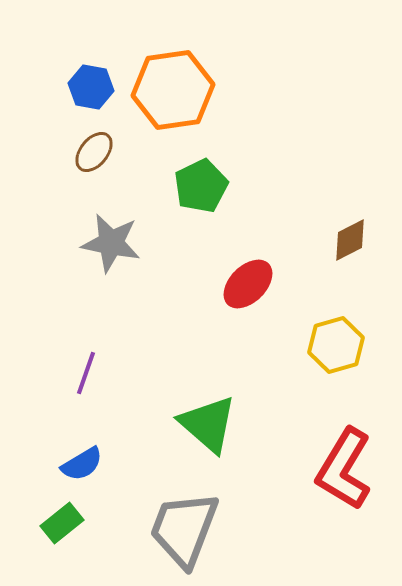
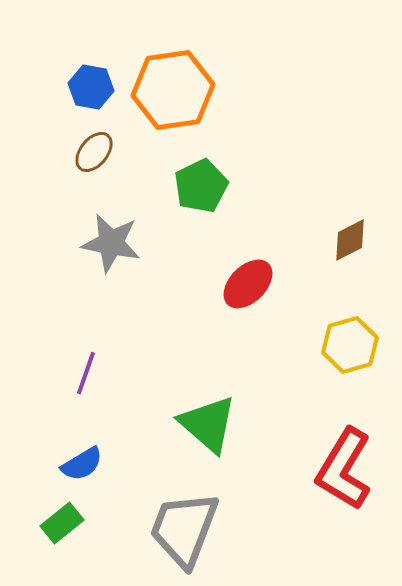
yellow hexagon: moved 14 px right
